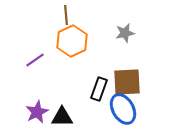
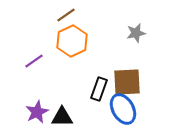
brown line: rotated 60 degrees clockwise
gray star: moved 11 px right
purple line: moved 1 px left, 1 px down
